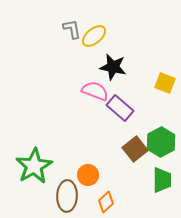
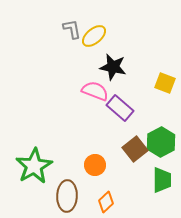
orange circle: moved 7 px right, 10 px up
